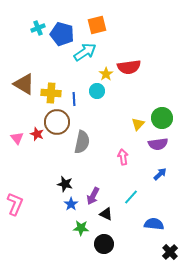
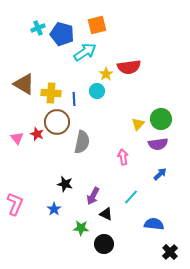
green circle: moved 1 px left, 1 px down
blue star: moved 17 px left, 5 px down
